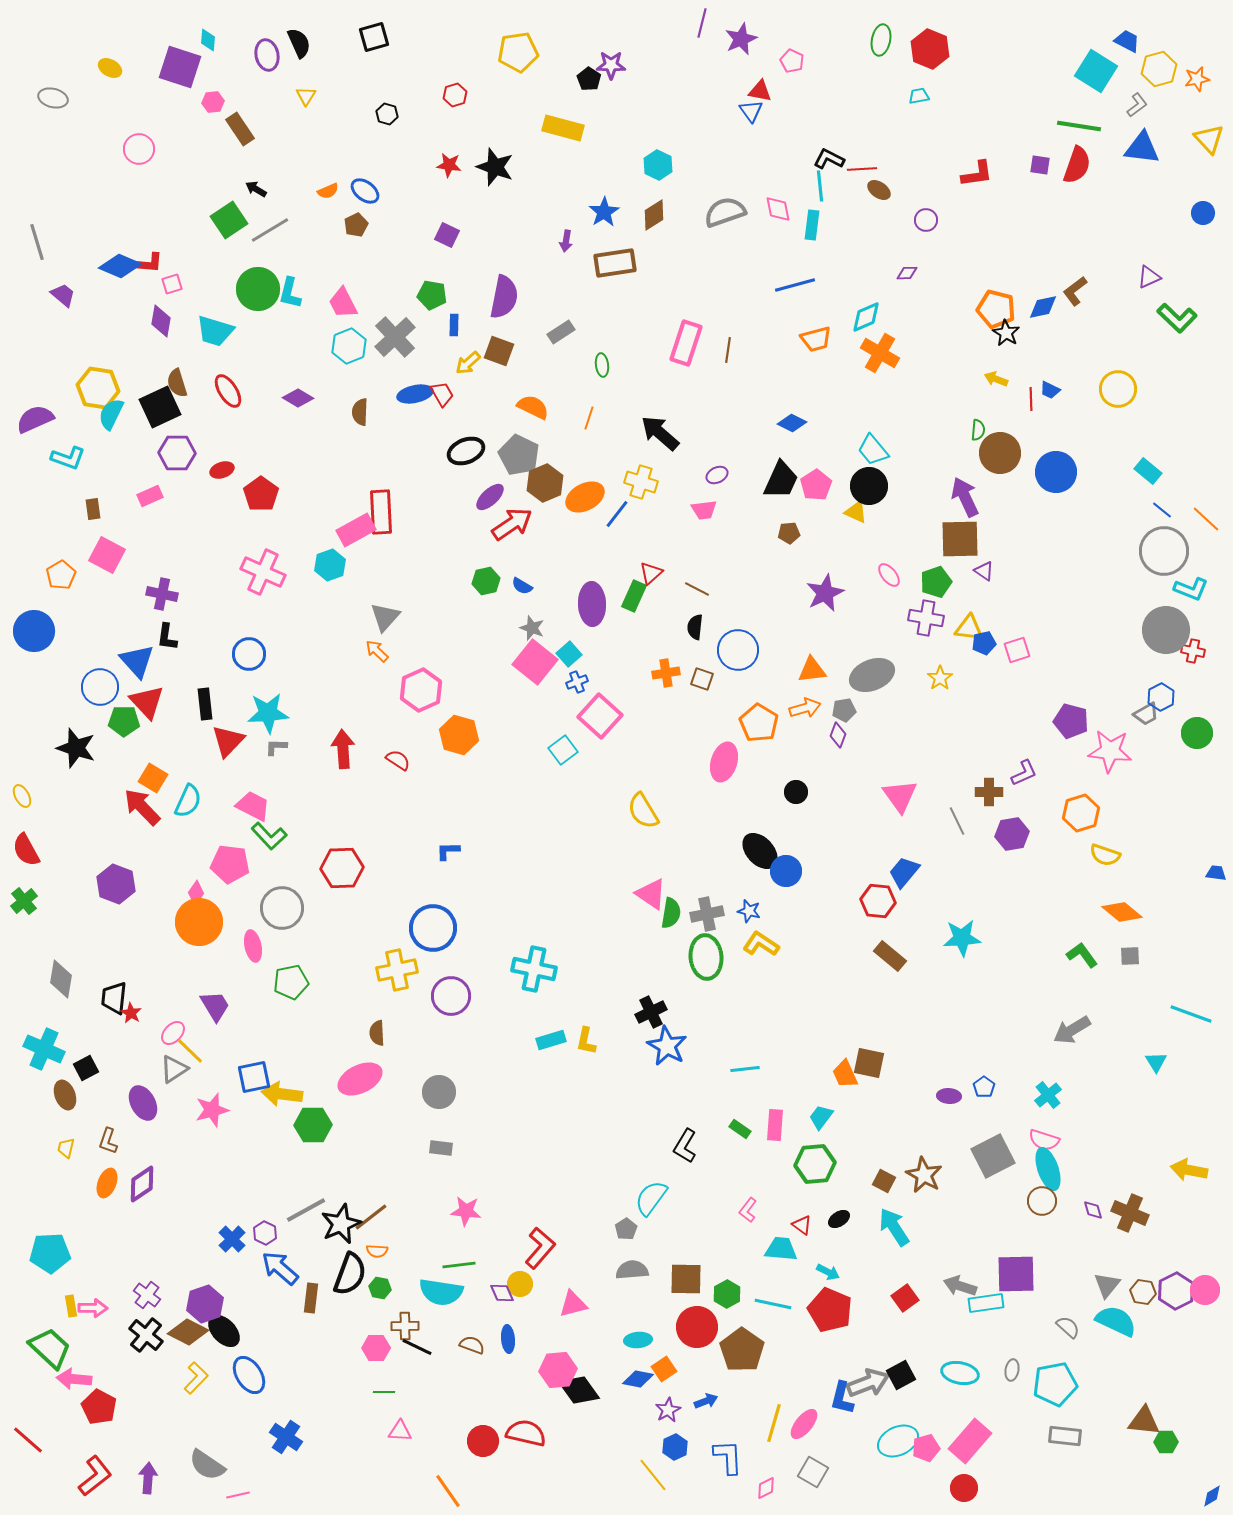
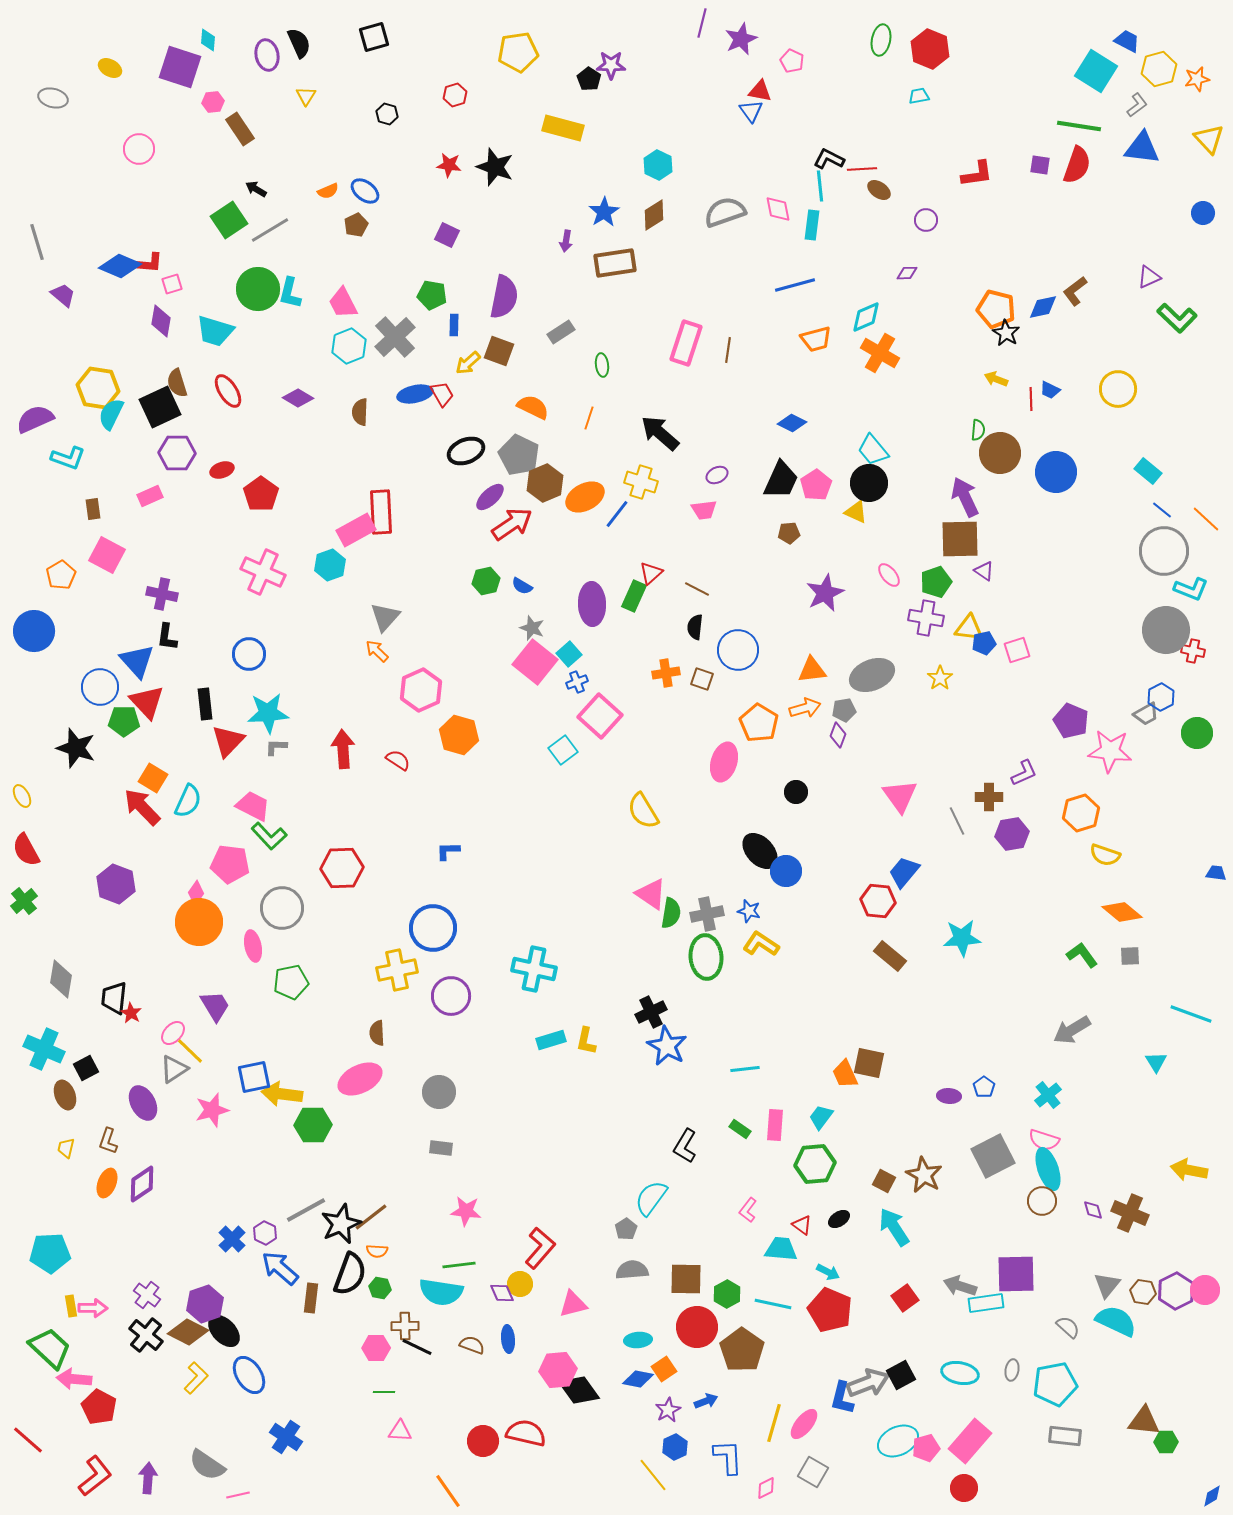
black circle at (869, 486): moved 3 px up
purple pentagon at (1071, 721): rotated 8 degrees clockwise
brown cross at (989, 792): moved 5 px down
